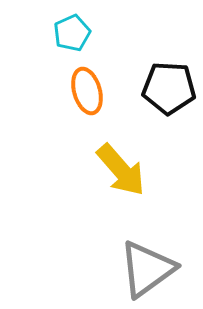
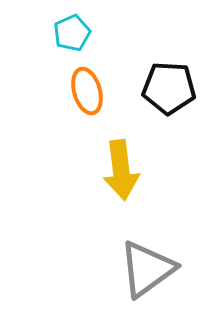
yellow arrow: rotated 34 degrees clockwise
